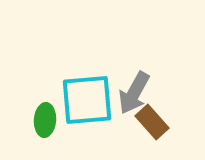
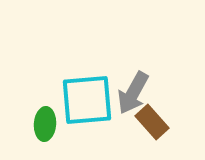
gray arrow: moved 1 px left
green ellipse: moved 4 px down
